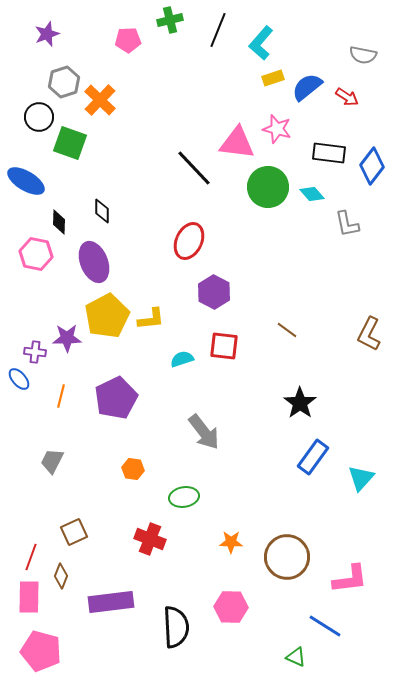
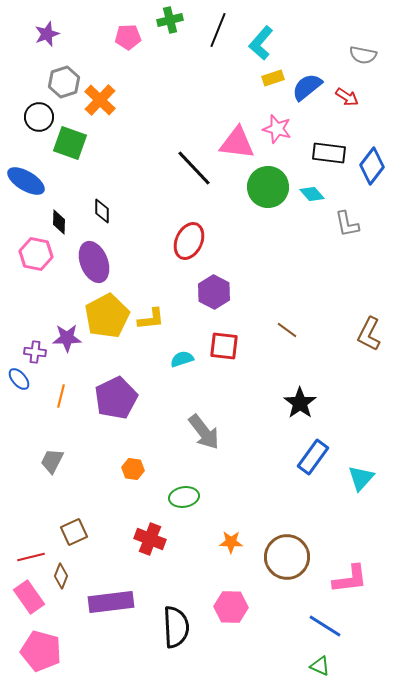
pink pentagon at (128, 40): moved 3 px up
red line at (31, 557): rotated 56 degrees clockwise
pink rectangle at (29, 597): rotated 36 degrees counterclockwise
green triangle at (296, 657): moved 24 px right, 9 px down
